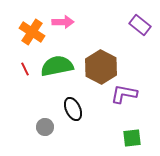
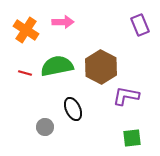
purple rectangle: rotated 30 degrees clockwise
orange cross: moved 6 px left, 2 px up
red line: moved 4 px down; rotated 48 degrees counterclockwise
purple L-shape: moved 2 px right, 2 px down
